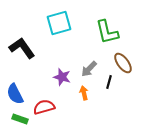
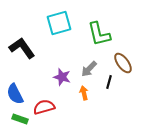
green L-shape: moved 8 px left, 2 px down
